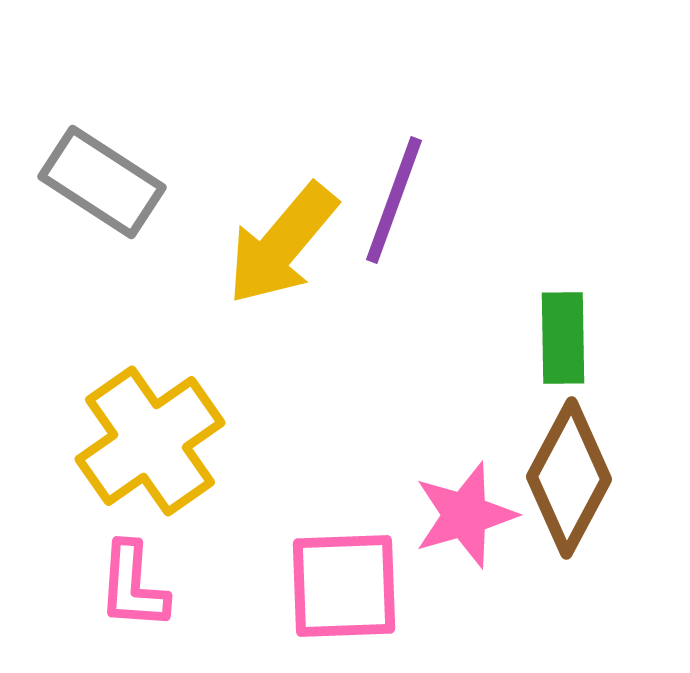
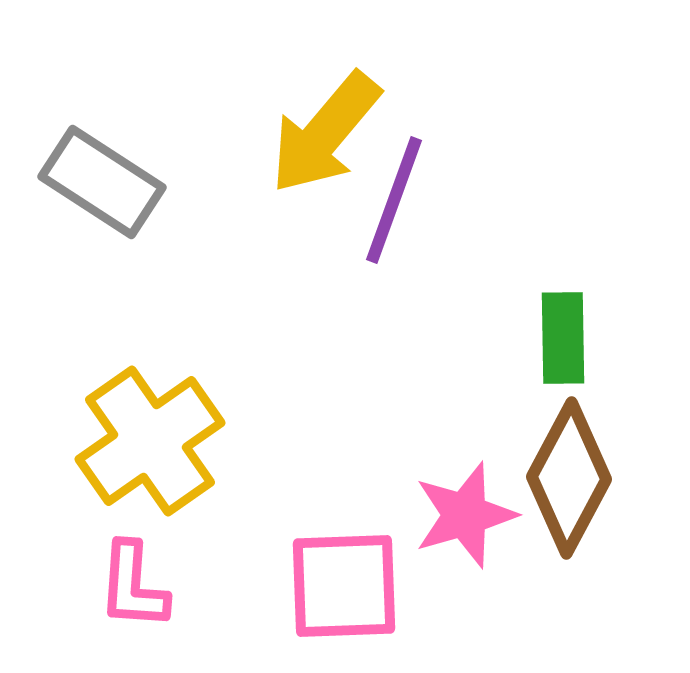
yellow arrow: moved 43 px right, 111 px up
